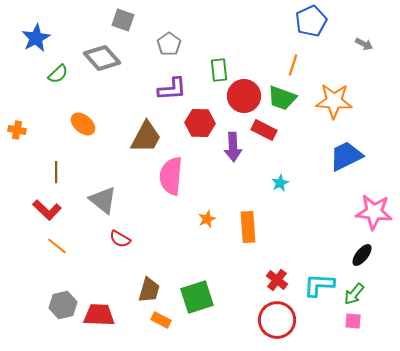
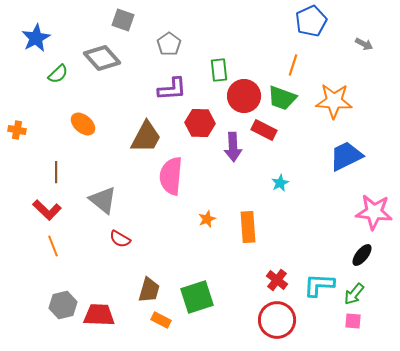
orange line at (57, 246): moved 4 px left; rotated 30 degrees clockwise
